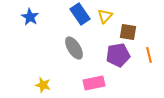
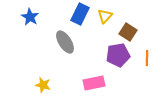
blue rectangle: rotated 60 degrees clockwise
brown square: rotated 24 degrees clockwise
gray ellipse: moved 9 px left, 6 px up
orange line: moved 2 px left, 3 px down; rotated 14 degrees clockwise
